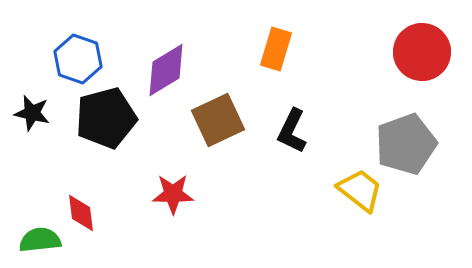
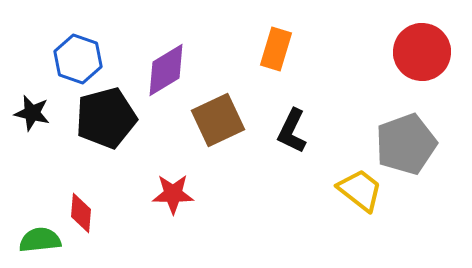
red diamond: rotated 12 degrees clockwise
